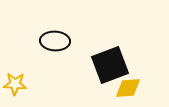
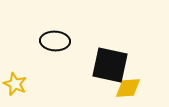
black square: rotated 33 degrees clockwise
yellow star: rotated 20 degrees clockwise
